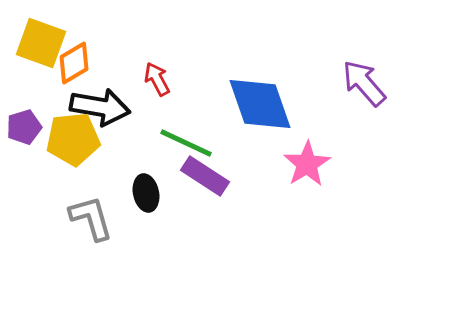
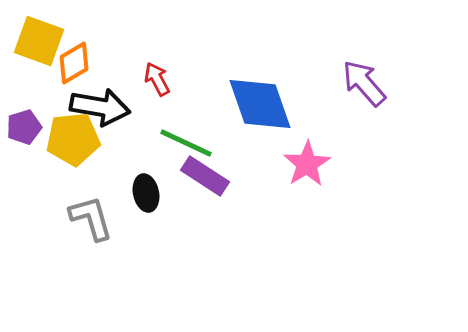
yellow square: moved 2 px left, 2 px up
